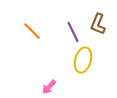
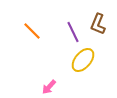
yellow ellipse: rotated 25 degrees clockwise
